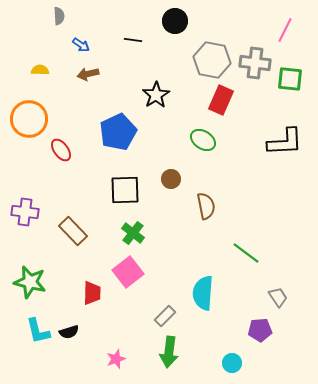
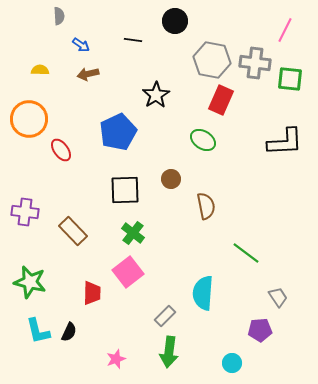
black semicircle: rotated 48 degrees counterclockwise
